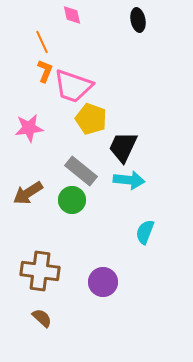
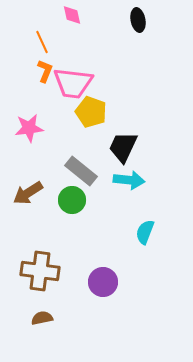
pink trapezoid: moved 3 px up; rotated 12 degrees counterclockwise
yellow pentagon: moved 7 px up
brown semicircle: rotated 55 degrees counterclockwise
